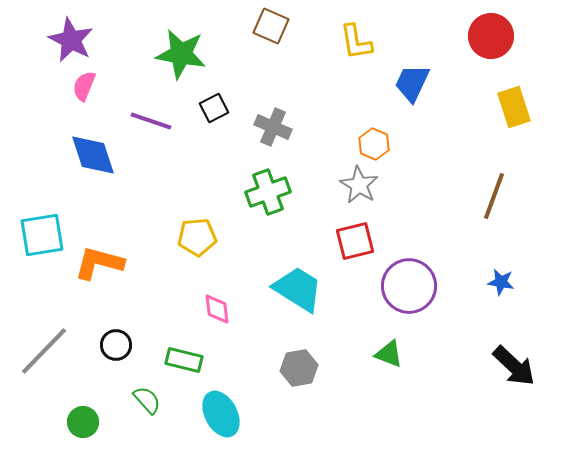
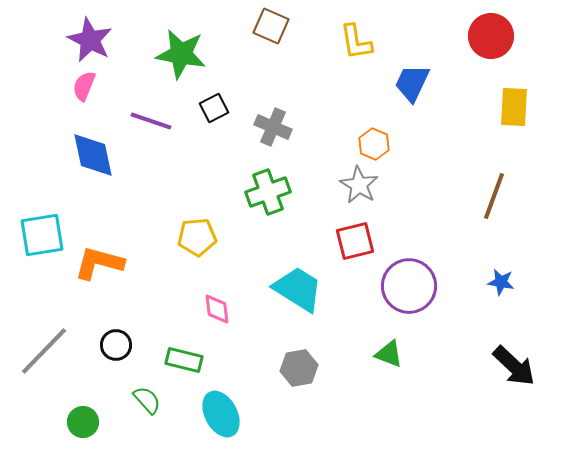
purple star: moved 19 px right
yellow rectangle: rotated 21 degrees clockwise
blue diamond: rotated 6 degrees clockwise
